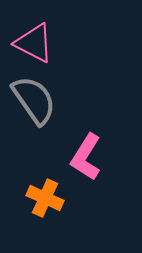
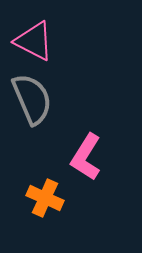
pink triangle: moved 2 px up
gray semicircle: moved 2 px left, 1 px up; rotated 12 degrees clockwise
